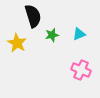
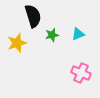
cyan triangle: moved 1 px left
yellow star: rotated 24 degrees clockwise
pink cross: moved 3 px down
